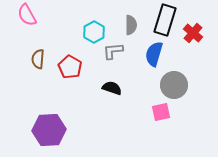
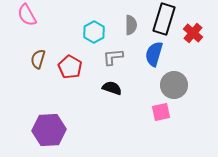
black rectangle: moved 1 px left, 1 px up
gray L-shape: moved 6 px down
brown semicircle: rotated 12 degrees clockwise
